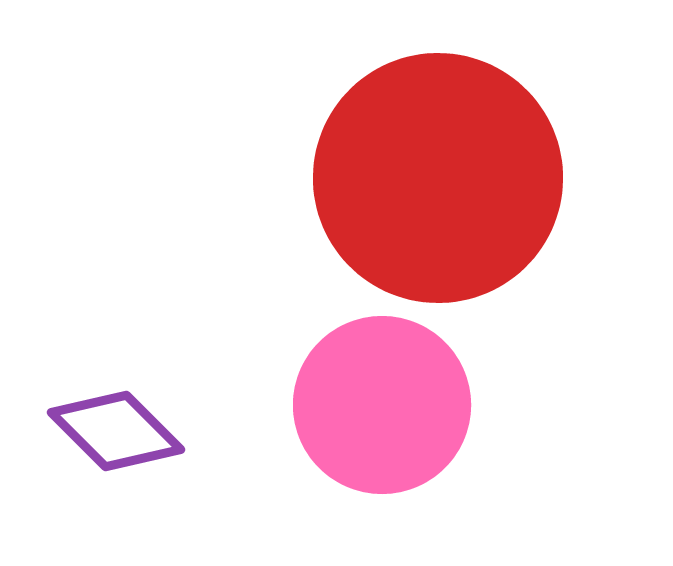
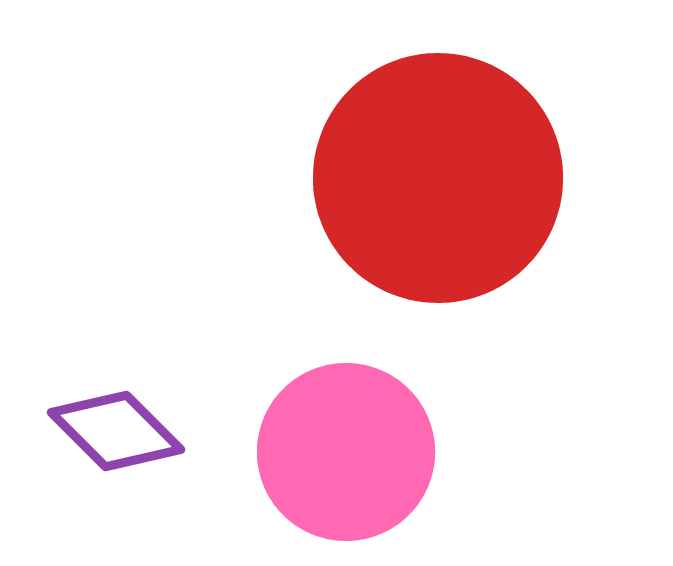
pink circle: moved 36 px left, 47 px down
